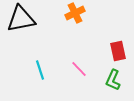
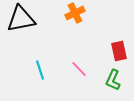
red rectangle: moved 1 px right
